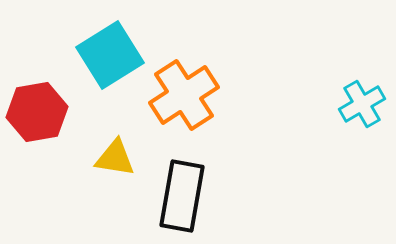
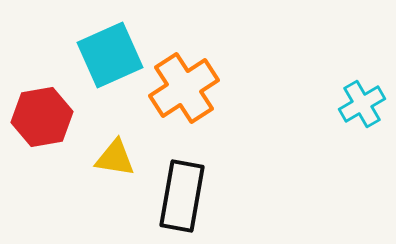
cyan square: rotated 8 degrees clockwise
orange cross: moved 7 px up
red hexagon: moved 5 px right, 5 px down
